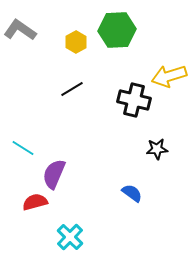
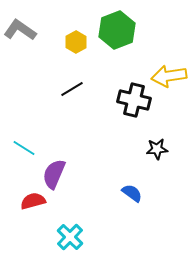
green hexagon: rotated 18 degrees counterclockwise
yellow arrow: rotated 8 degrees clockwise
cyan line: moved 1 px right
red semicircle: moved 2 px left, 1 px up
